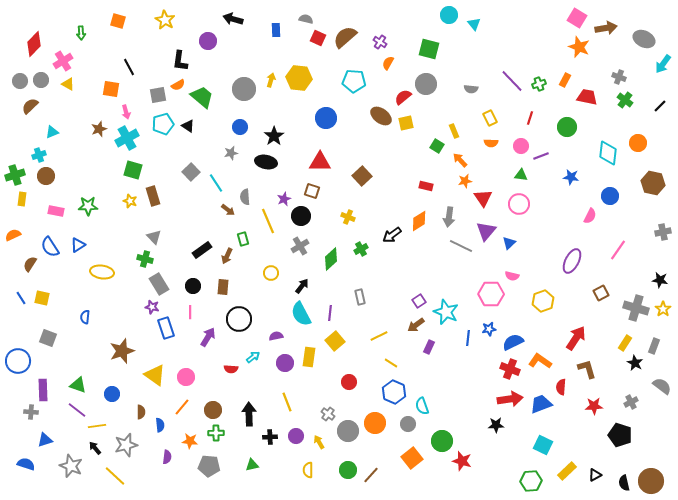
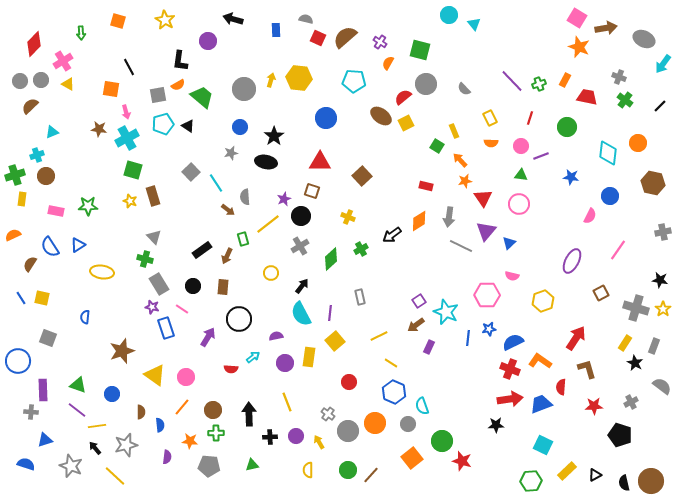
green square at (429, 49): moved 9 px left, 1 px down
gray semicircle at (471, 89): moved 7 px left; rotated 40 degrees clockwise
yellow square at (406, 123): rotated 14 degrees counterclockwise
brown star at (99, 129): rotated 28 degrees clockwise
cyan cross at (39, 155): moved 2 px left
yellow line at (268, 221): moved 3 px down; rotated 75 degrees clockwise
pink hexagon at (491, 294): moved 4 px left, 1 px down
pink line at (190, 312): moved 8 px left, 3 px up; rotated 56 degrees counterclockwise
